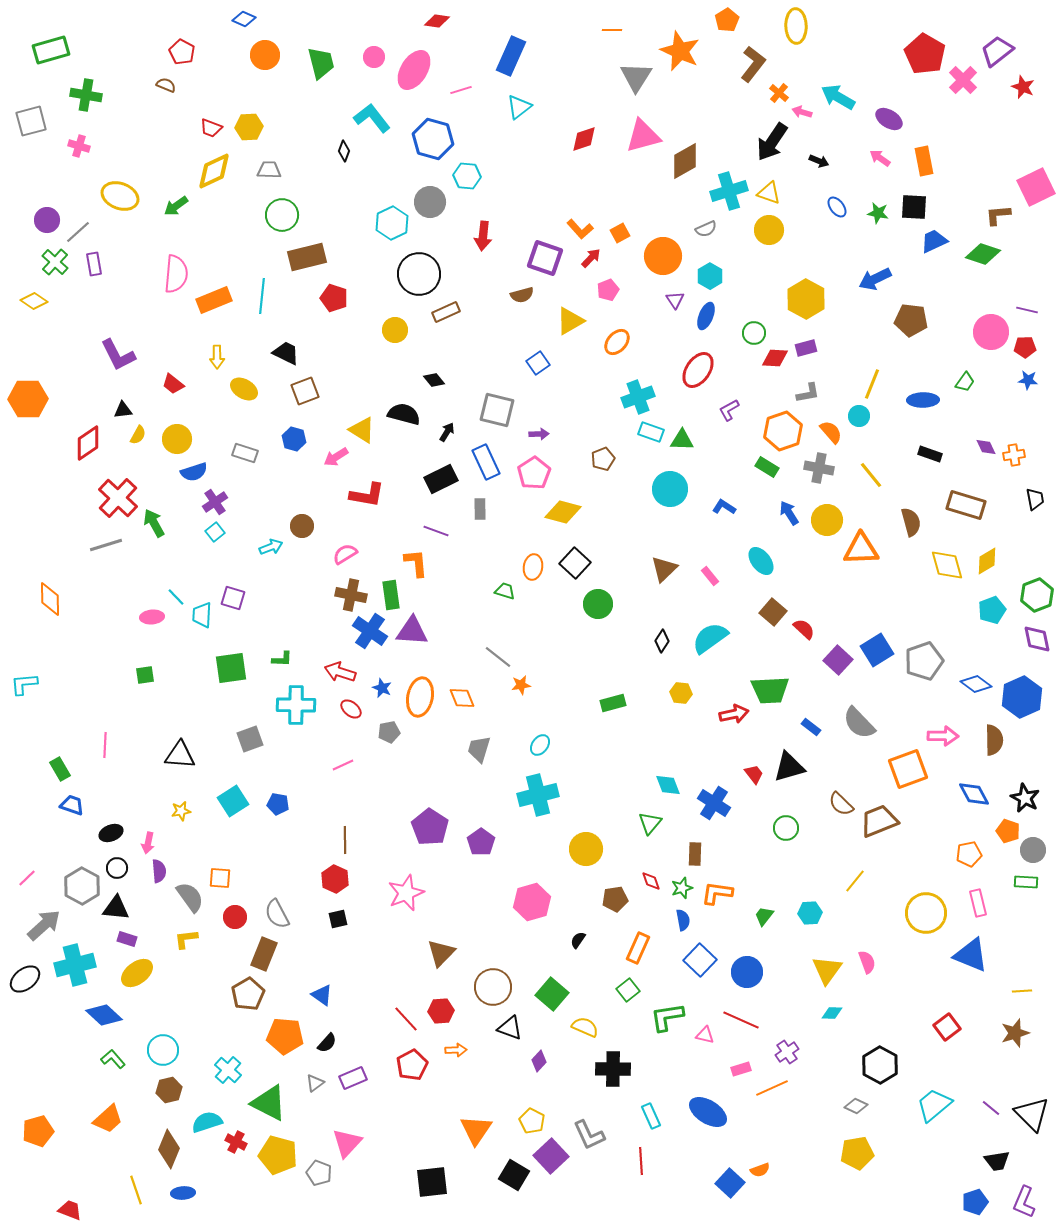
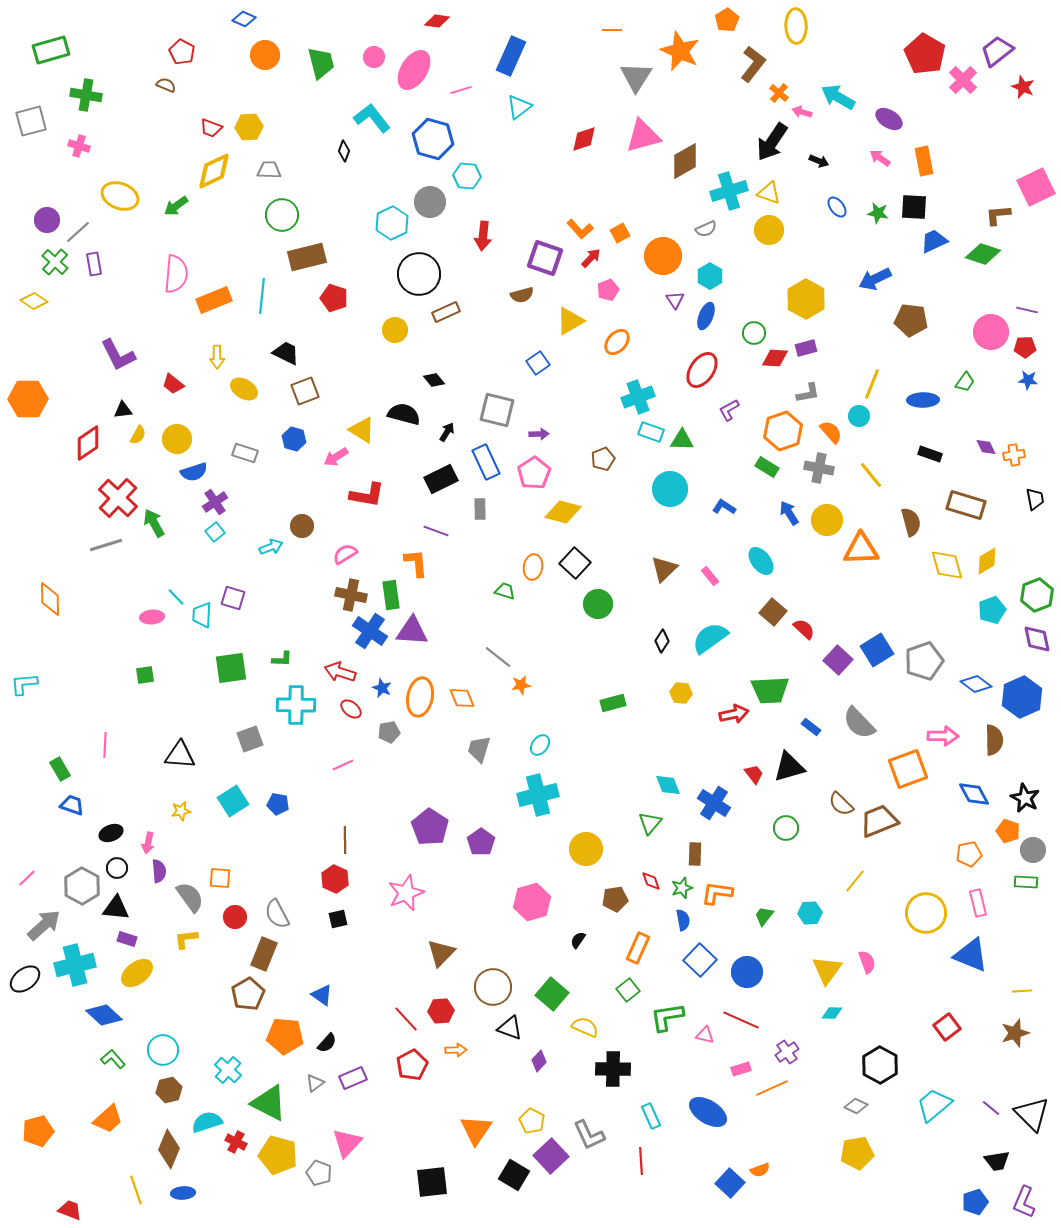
red ellipse at (698, 370): moved 4 px right
